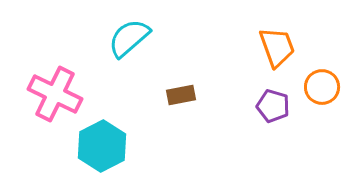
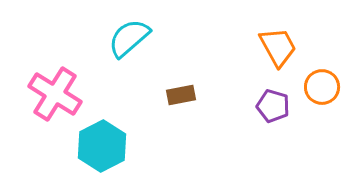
orange trapezoid: moved 1 px right; rotated 9 degrees counterclockwise
pink cross: rotated 6 degrees clockwise
